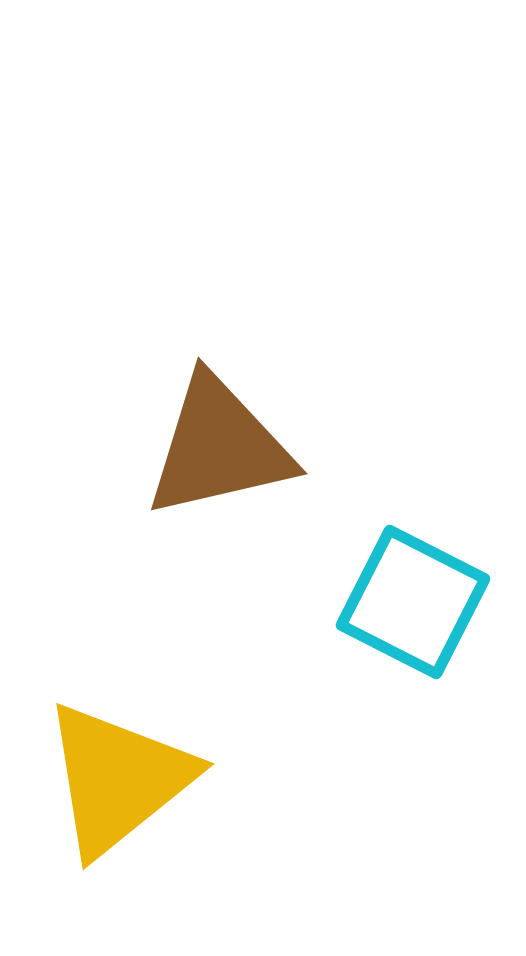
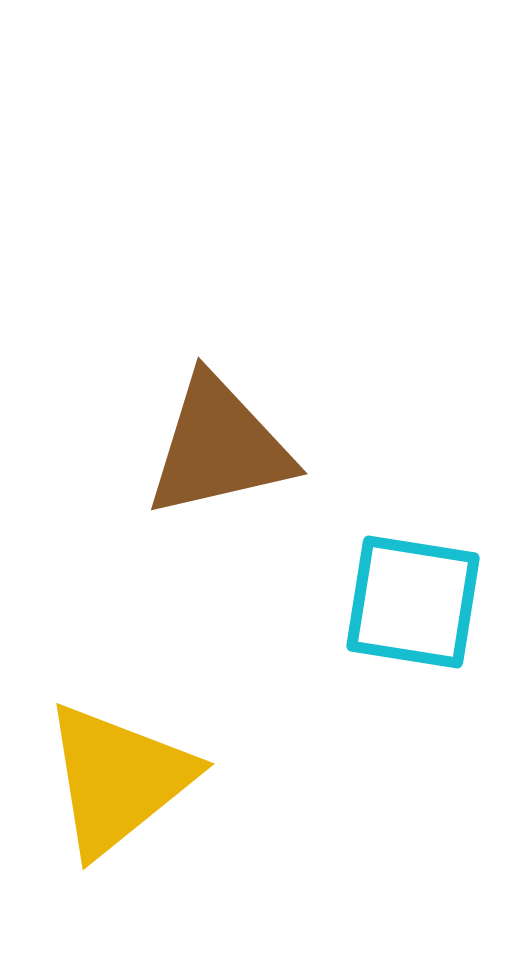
cyan square: rotated 18 degrees counterclockwise
